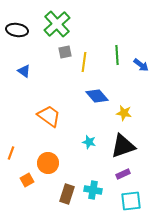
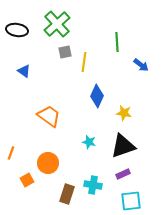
green line: moved 13 px up
blue diamond: rotated 65 degrees clockwise
cyan cross: moved 5 px up
